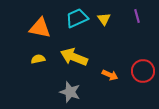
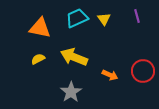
yellow semicircle: rotated 16 degrees counterclockwise
gray star: moved 1 px right; rotated 20 degrees clockwise
